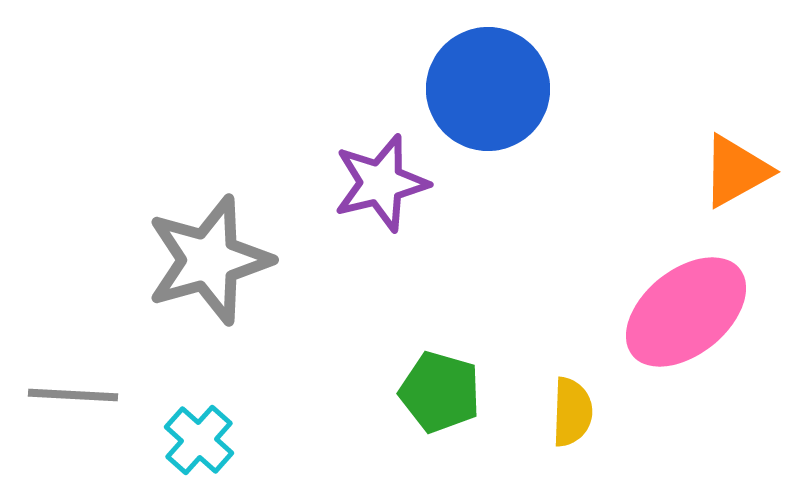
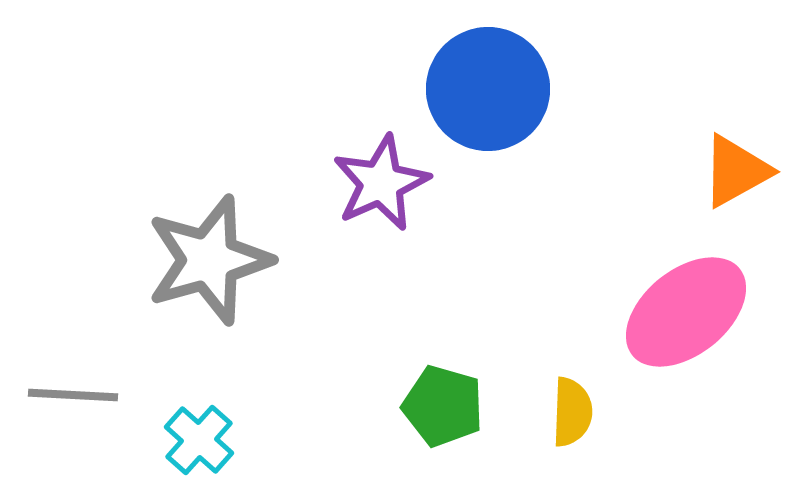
purple star: rotated 10 degrees counterclockwise
green pentagon: moved 3 px right, 14 px down
